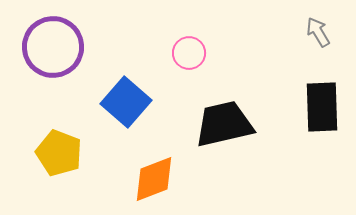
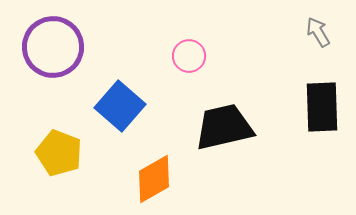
pink circle: moved 3 px down
blue square: moved 6 px left, 4 px down
black trapezoid: moved 3 px down
orange diamond: rotated 9 degrees counterclockwise
